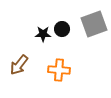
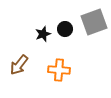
gray square: moved 2 px up
black circle: moved 3 px right
black star: rotated 21 degrees counterclockwise
